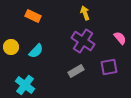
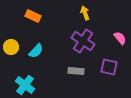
purple square: rotated 24 degrees clockwise
gray rectangle: rotated 35 degrees clockwise
